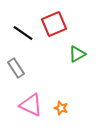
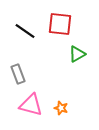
red square: moved 6 px right; rotated 30 degrees clockwise
black line: moved 2 px right, 2 px up
gray rectangle: moved 2 px right, 6 px down; rotated 12 degrees clockwise
pink triangle: rotated 10 degrees counterclockwise
